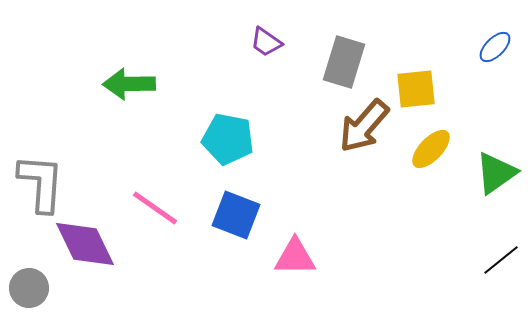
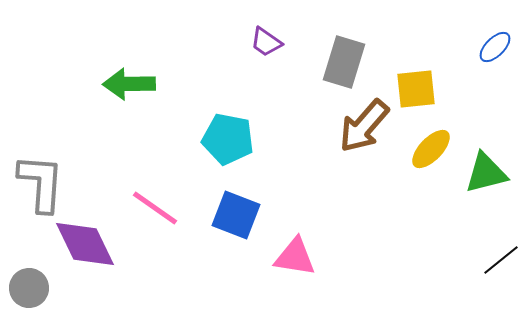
green triangle: moved 10 px left; rotated 21 degrees clockwise
pink triangle: rotated 9 degrees clockwise
